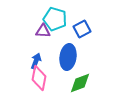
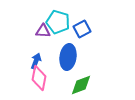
cyan pentagon: moved 3 px right, 3 px down
green diamond: moved 1 px right, 2 px down
